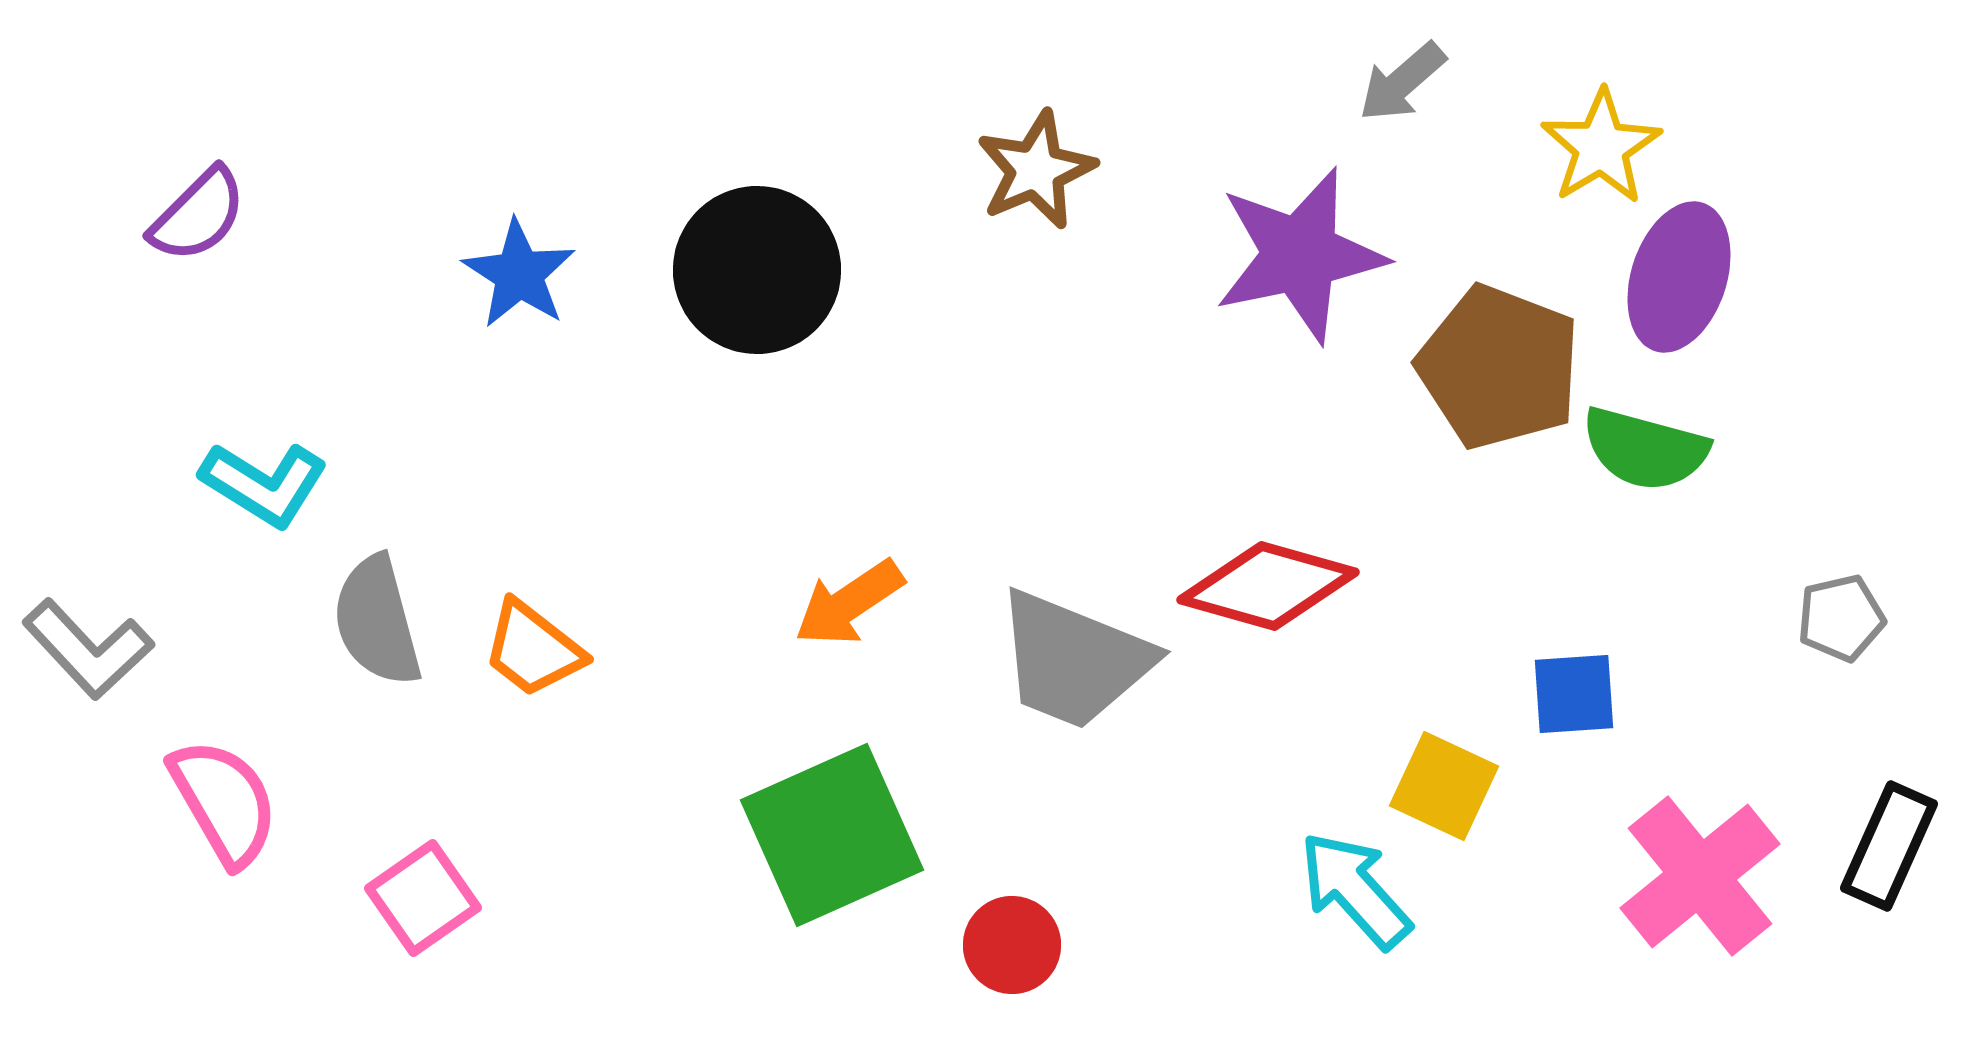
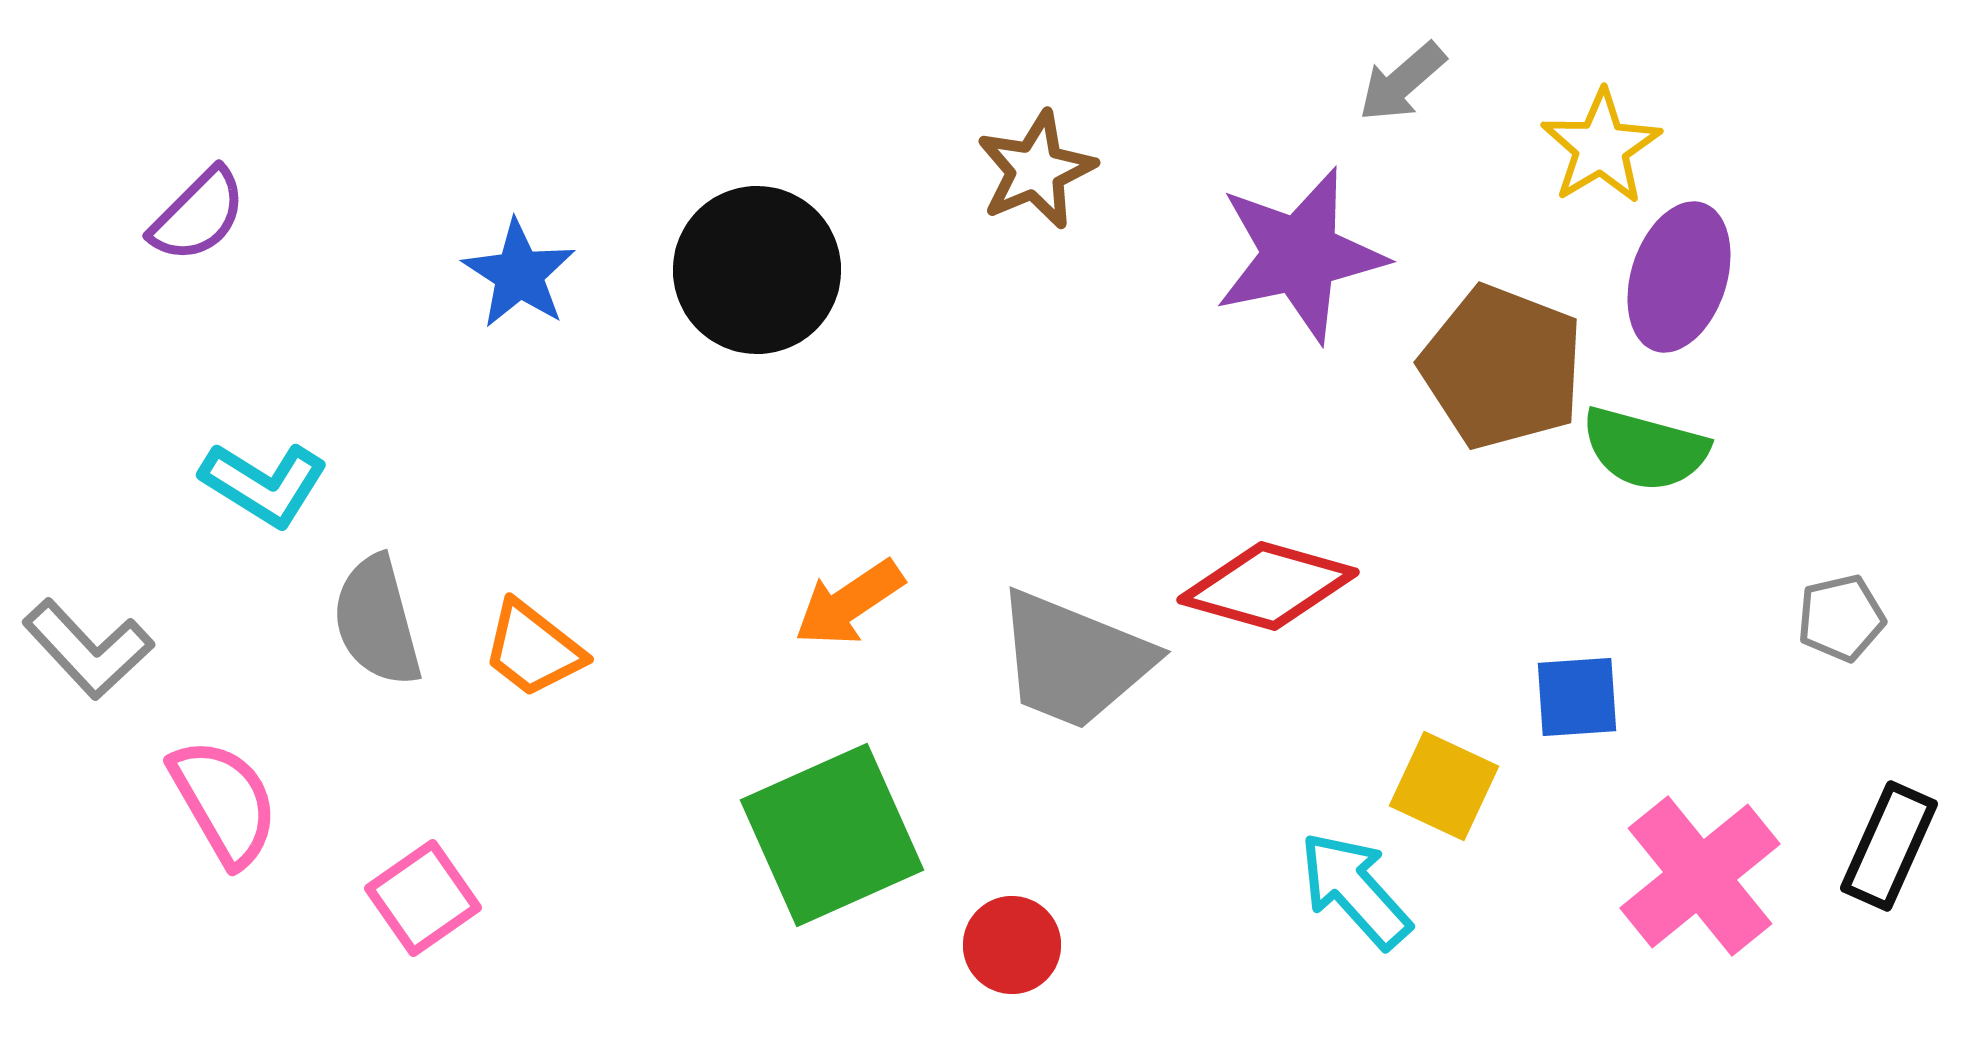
brown pentagon: moved 3 px right
blue square: moved 3 px right, 3 px down
